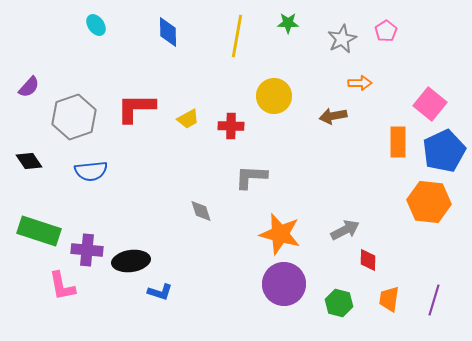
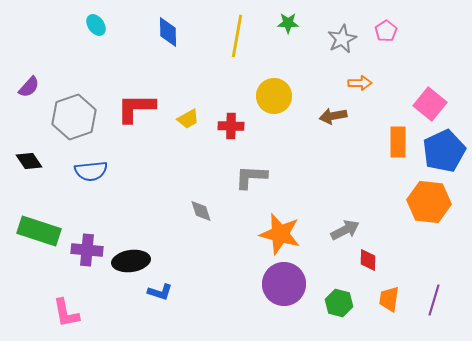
pink L-shape: moved 4 px right, 27 px down
